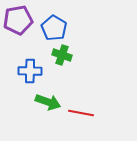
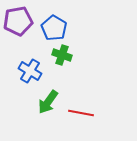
purple pentagon: moved 1 px down
blue cross: rotated 30 degrees clockwise
green arrow: rotated 105 degrees clockwise
